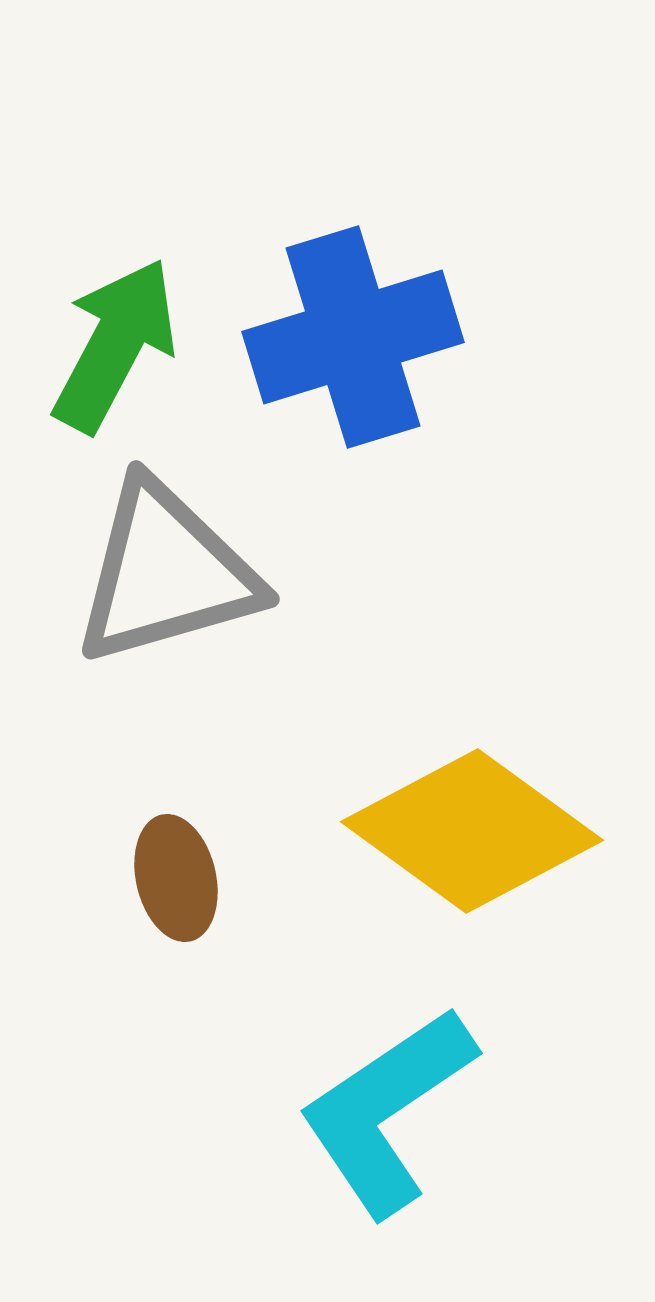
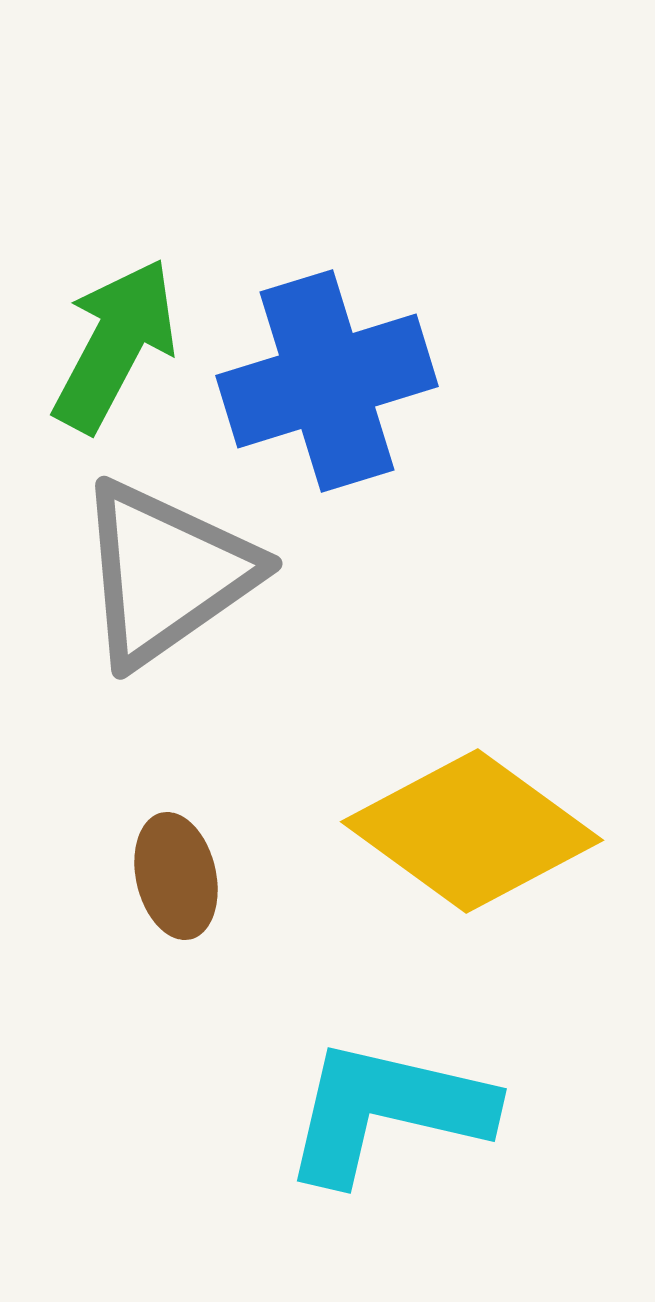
blue cross: moved 26 px left, 44 px down
gray triangle: rotated 19 degrees counterclockwise
brown ellipse: moved 2 px up
cyan L-shape: rotated 47 degrees clockwise
